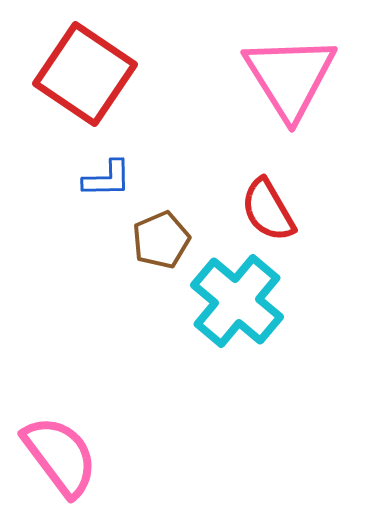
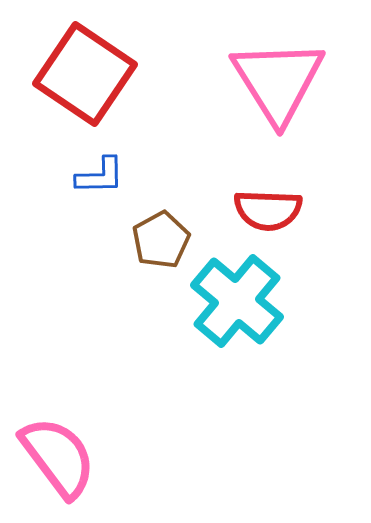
pink triangle: moved 12 px left, 4 px down
blue L-shape: moved 7 px left, 3 px up
red semicircle: rotated 58 degrees counterclockwise
brown pentagon: rotated 6 degrees counterclockwise
pink semicircle: moved 2 px left, 1 px down
